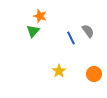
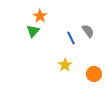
orange star: rotated 16 degrees clockwise
yellow star: moved 6 px right, 6 px up
